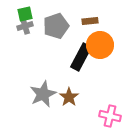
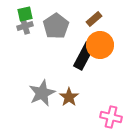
brown rectangle: moved 4 px right, 2 px up; rotated 35 degrees counterclockwise
gray pentagon: rotated 15 degrees counterclockwise
black rectangle: moved 3 px right, 1 px up
gray star: moved 1 px left, 1 px up
pink cross: moved 1 px right, 1 px down
